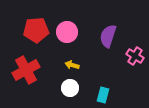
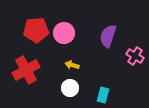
pink circle: moved 3 px left, 1 px down
